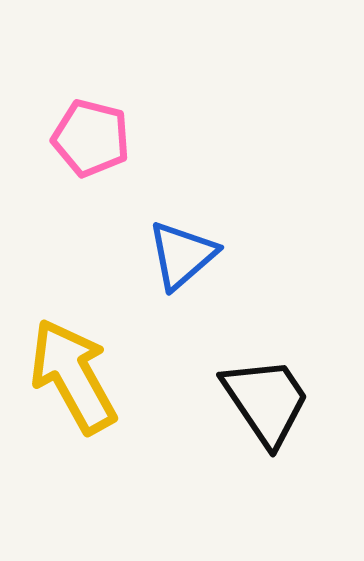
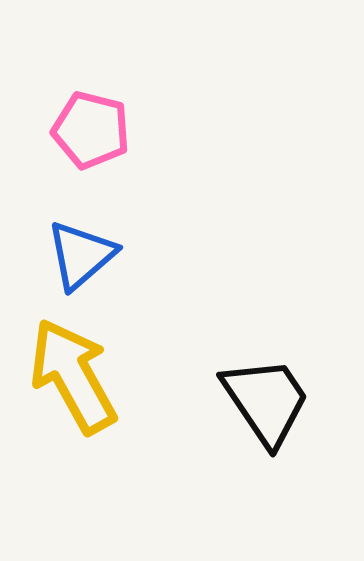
pink pentagon: moved 8 px up
blue triangle: moved 101 px left
